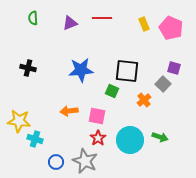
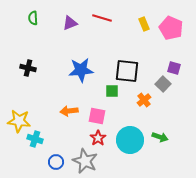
red line: rotated 18 degrees clockwise
green square: rotated 24 degrees counterclockwise
